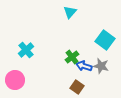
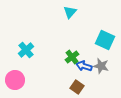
cyan square: rotated 12 degrees counterclockwise
